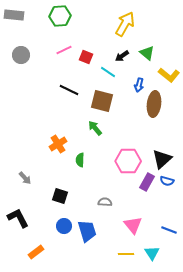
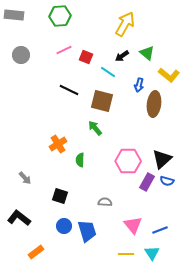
black L-shape: moved 1 px right; rotated 25 degrees counterclockwise
blue line: moved 9 px left; rotated 42 degrees counterclockwise
